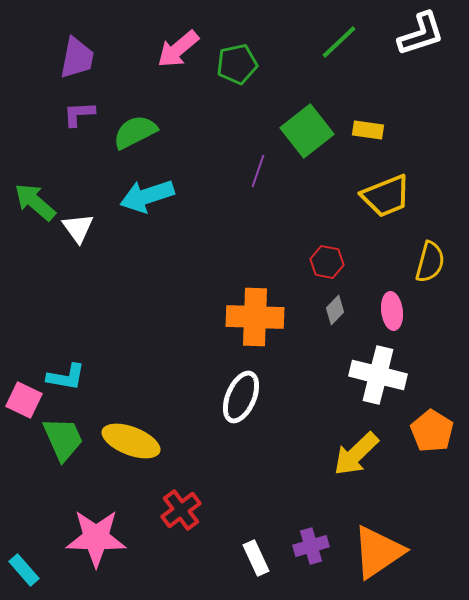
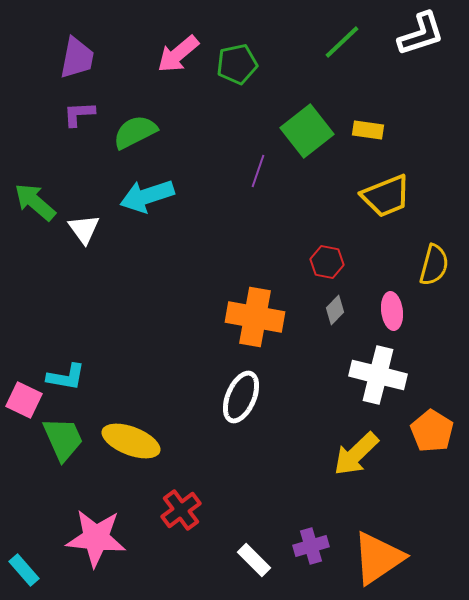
green line: moved 3 px right
pink arrow: moved 5 px down
white triangle: moved 6 px right, 1 px down
yellow semicircle: moved 4 px right, 3 px down
orange cross: rotated 8 degrees clockwise
pink star: rotated 4 degrees clockwise
orange triangle: moved 6 px down
white rectangle: moved 2 px left, 2 px down; rotated 20 degrees counterclockwise
